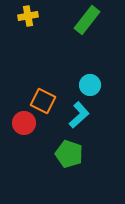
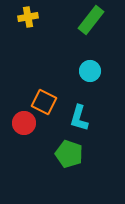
yellow cross: moved 1 px down
green rectangle: moved 4 px right
cyan circle: moved 14 px up
orange square: moved 1 px right, 1 px down
cyan L-shape: moved 3 px down; rotated 148 degrees clockwise
